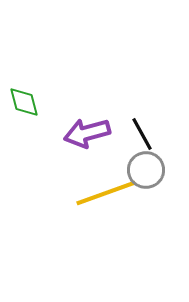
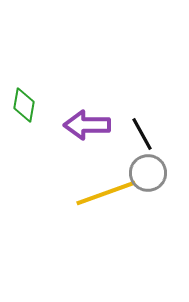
green diamond: moved 3 px down; rotated 24 degrees clockwise
purple arrow: moved 8 px up; rotated 15 degrees clockwise
gray circle: moved 2 px right, 3 px down
